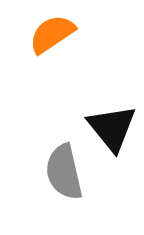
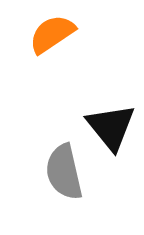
black triangle: moved 1 px left, 1 px up
